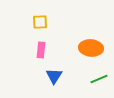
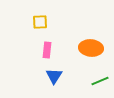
pink rectangle: moved 6 px right
green line: moved 1 px right, 2 px down
